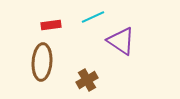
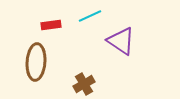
cyan line: moved 3 px left, 1 px up
brown ellipse: moved 6 px left
brown cross: moved 3 px left, 4 px down
